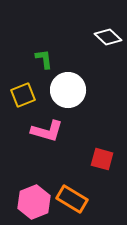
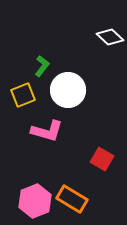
white diamond: moved 2 px right
green L-shape: moved 2 px left, 7 px down; rotated 45 degrees clockwise
red square: rotated 15 degrees clockwise
pink hexagon: moved 1 px right, 1 px up
